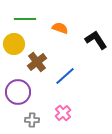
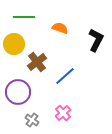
green line: moved 1 px left, 2 px up
black L-shape: rotated 60 degrees clockwise
gray cross: rotated 32 degrees clockwise
